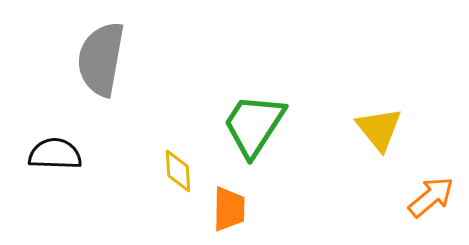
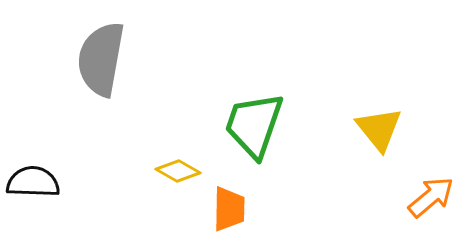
green trapezoid: rotated 14 degrees counterclockwise
black semicircle: moved 22 px left, 28 px down
yellow diamond: rotated 57 degrees counterclockwise
